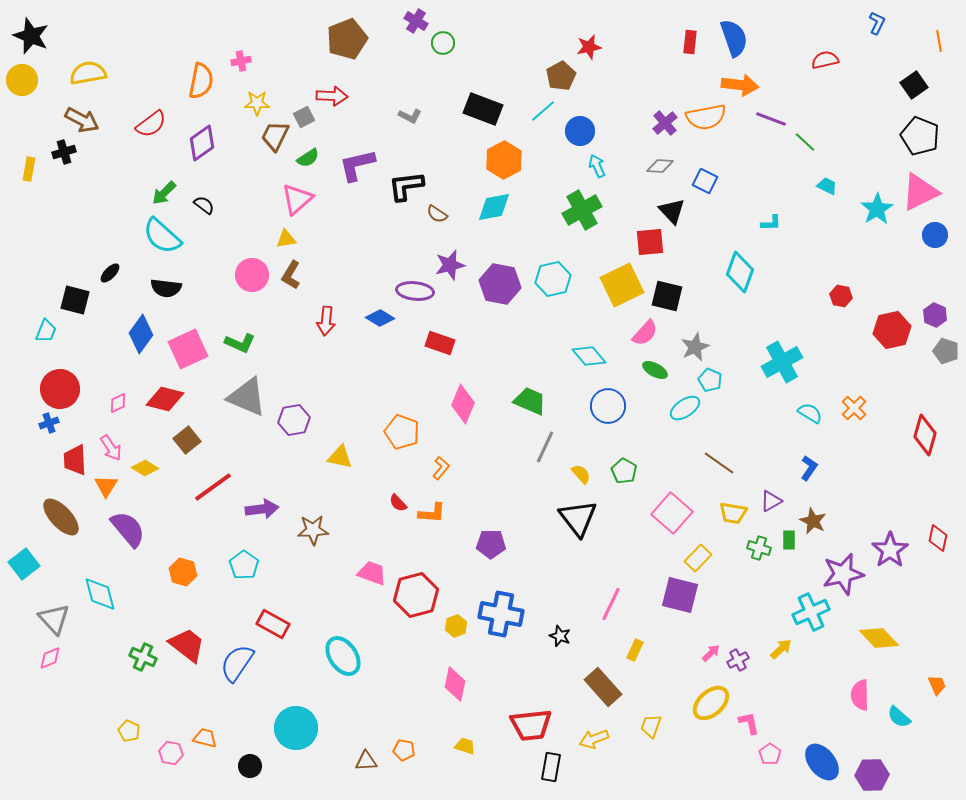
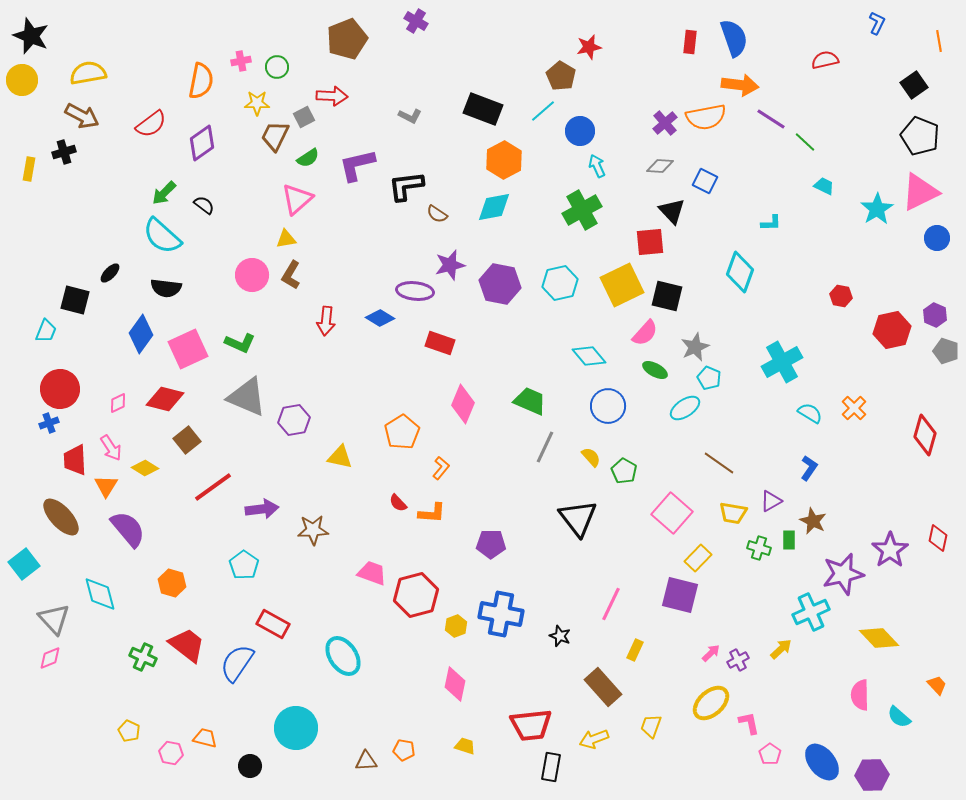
green circle at (443, 43): moved 166 px left, 24 px down
brown pentagon at (561, 76): rotated 12 degrees counterclockwise
purple line at (771, 119): rotated 12 degrees clockwise
brown arrow at (82, 120): moved 4 px up
cyan trapezoid at (827, 186): moved 3 px left
blue circle at (935, 235): moved 2 px right, 3 px down
cyan hexagon at (553, 279): moved 7 px right, 4 px down
cyan pentagon at (710, 380): moved 1 px left, 2 px up
orange pentagon at (402, 432): rotated 20 degrees clockwise
yellow semicircle at (581, 474): moved 10 px right, 17 px up
orange hexagon at (183, 572): moved 11 px left, 11 px down
orange trapezoid at (937, 685): rotated 20 degrees counterclockwise
